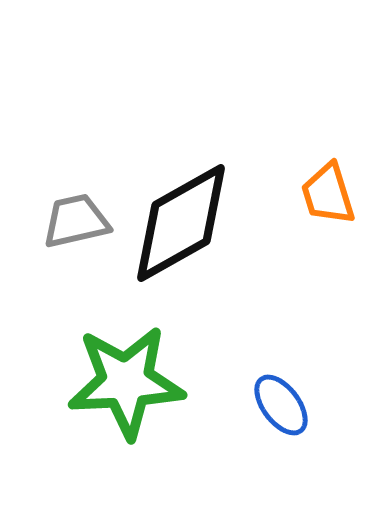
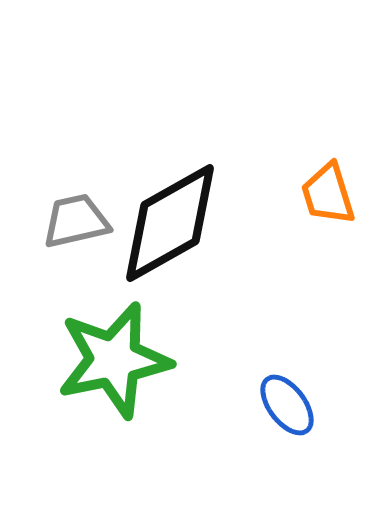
black diamond: moved 11 px left
green star: moved 12 px left, 22 px up; rotated 9 degrees counterclockwise
blue ellipse: moved 6 px right
